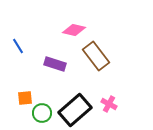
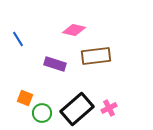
blue line: moved 7 px up
brown rectangle: rotated 60 degrees counterclockwise
orange square: rotated 28 degrees clockwise
pink cross: moved 4 px down; rotated 35 degrees clockwise
black rectangle: moved 2 px right, 1 px up
